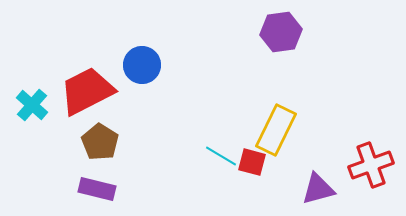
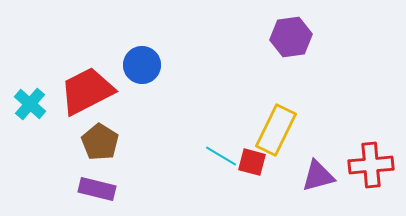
purple hexagon: moved 10 px right, 5 px down
cyan cross: moved 2 px left, 1 px up
red cross: rotated 15 degrees clockwise
purple triangle: moved 13 px up
